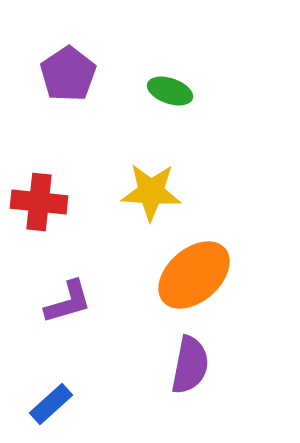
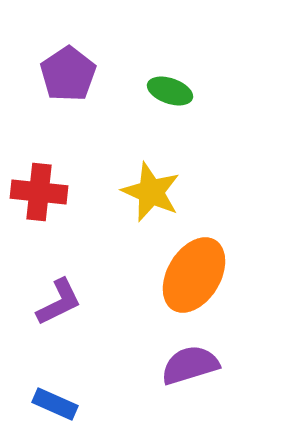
yellow star: rotated 20 degrees clockwise
red cross: moved 10 px up
orange ellipse: rotated 18 degrees counterclockwise
purple L-shape: moved 9 px left; rotated 10 degrees counterclockwise
purple semicircle: rotated 118 degrees counterclockwise
blue rectangle: moved 4 px right; rotated 66 degrees clockwise
